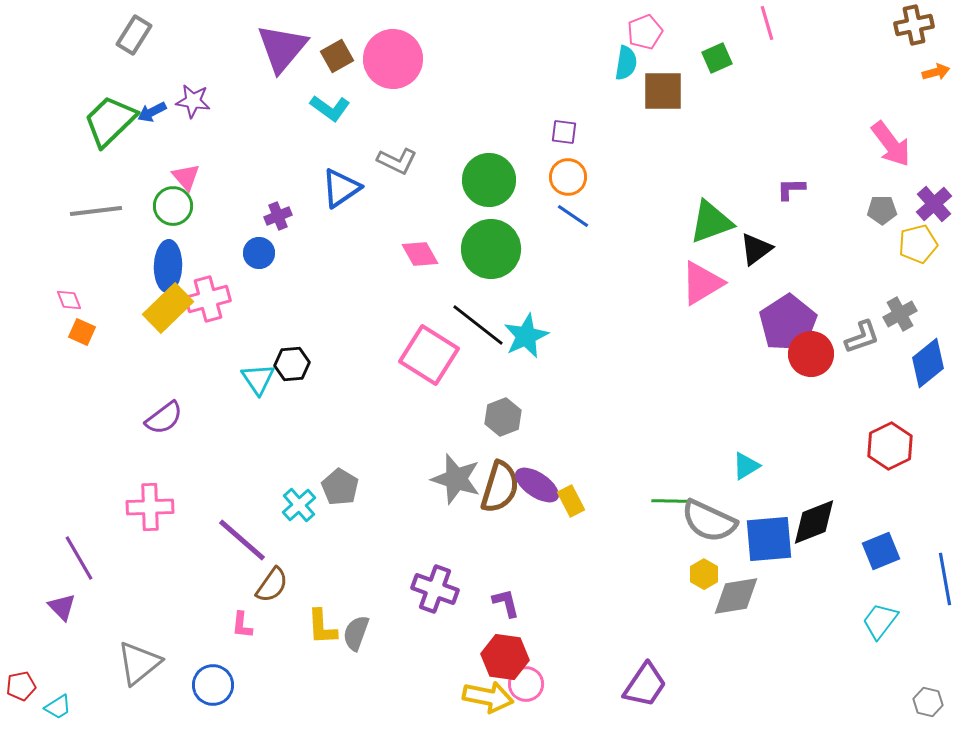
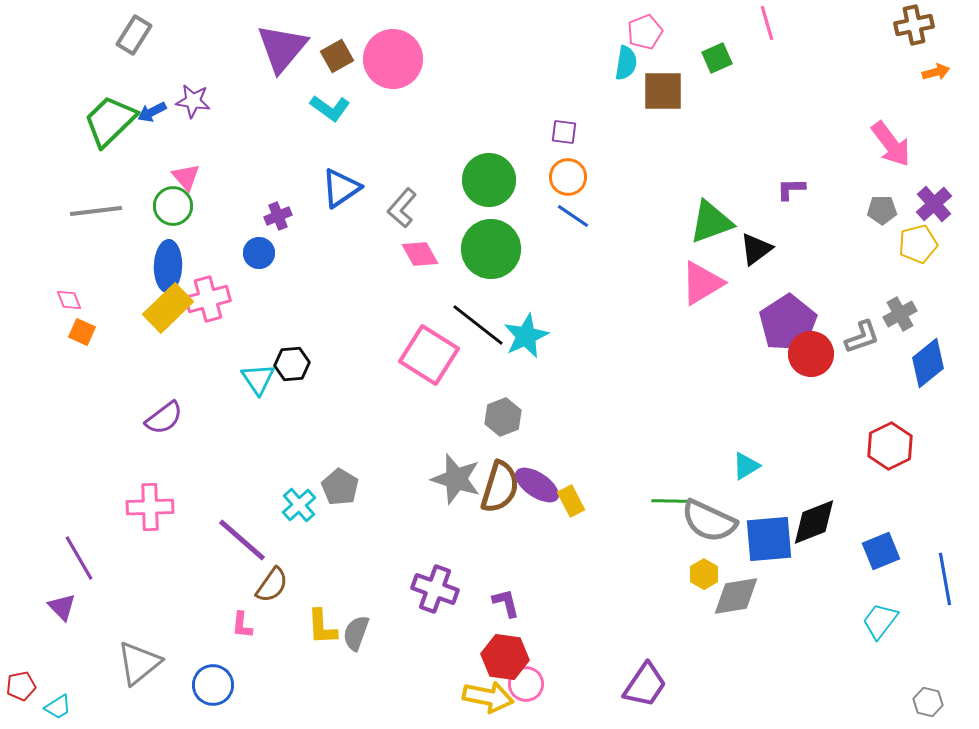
gray L-shape at (397, 161): moved 5 px right, 47 px down; rotated 105 degrees clockwise
